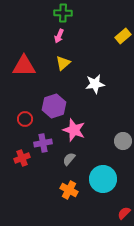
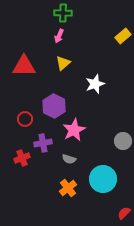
white star: rotated 12 degrees counterclockwise
purple hexagon: rotated 15 degrees counterclockwise
pink star: rotated 25 degrees clockwise
gray semicircle: rotated 112 degrees counterclockwise
orange cross: moved 1 px left, 2 px up; rotated 24 degrees clockwise
